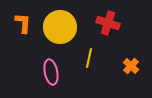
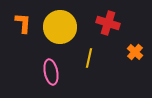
orange cross: moved 4 px right, 14 px up
